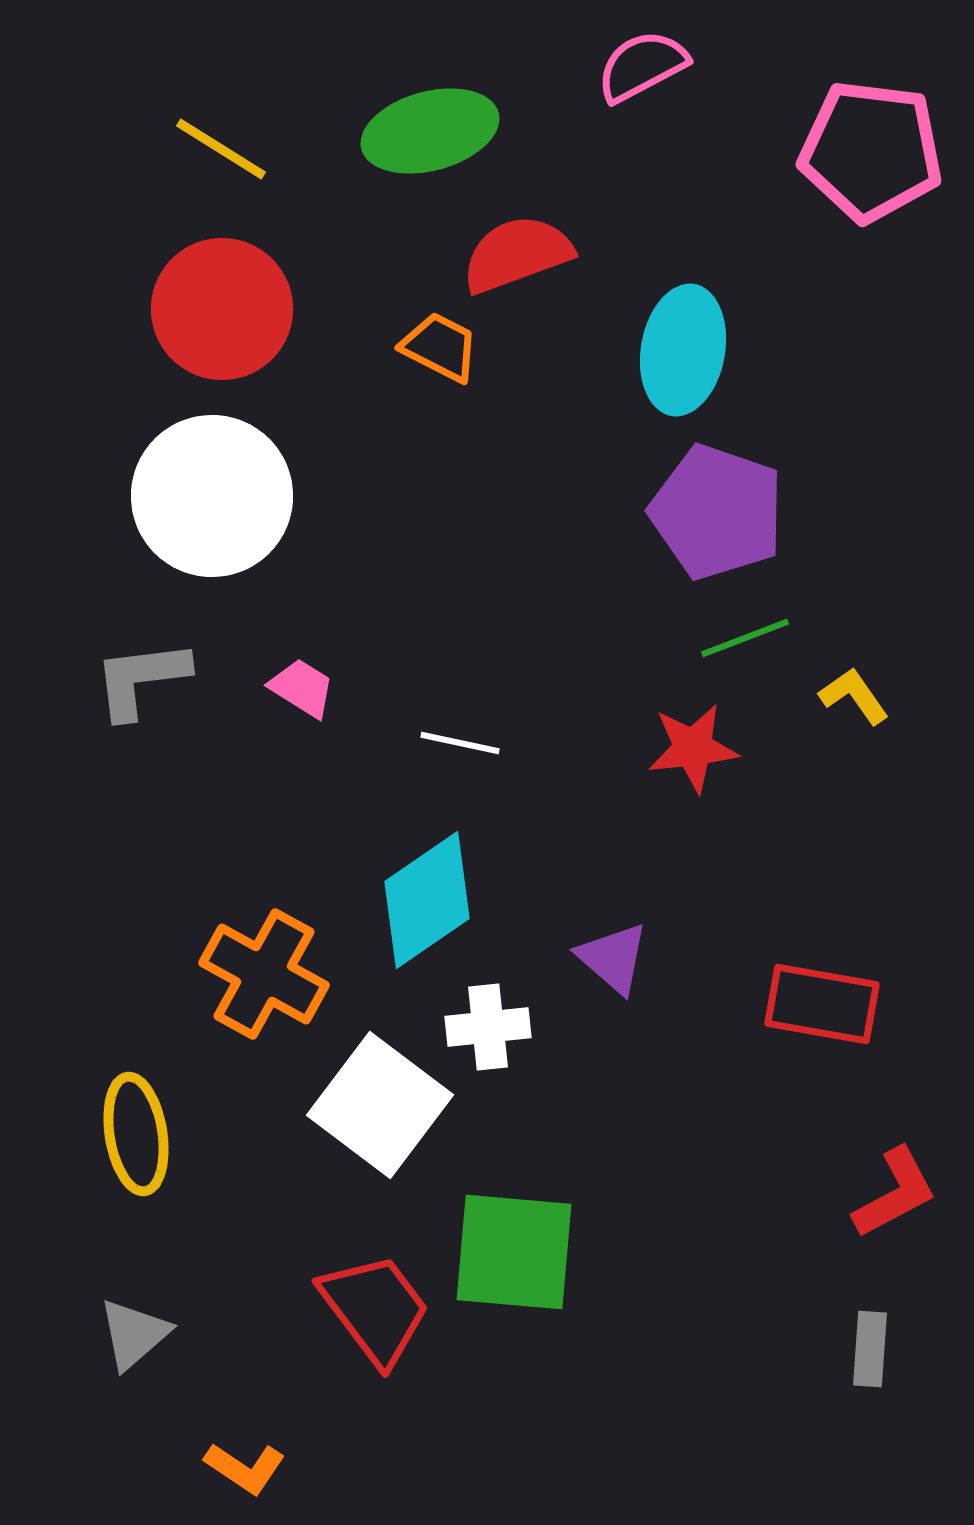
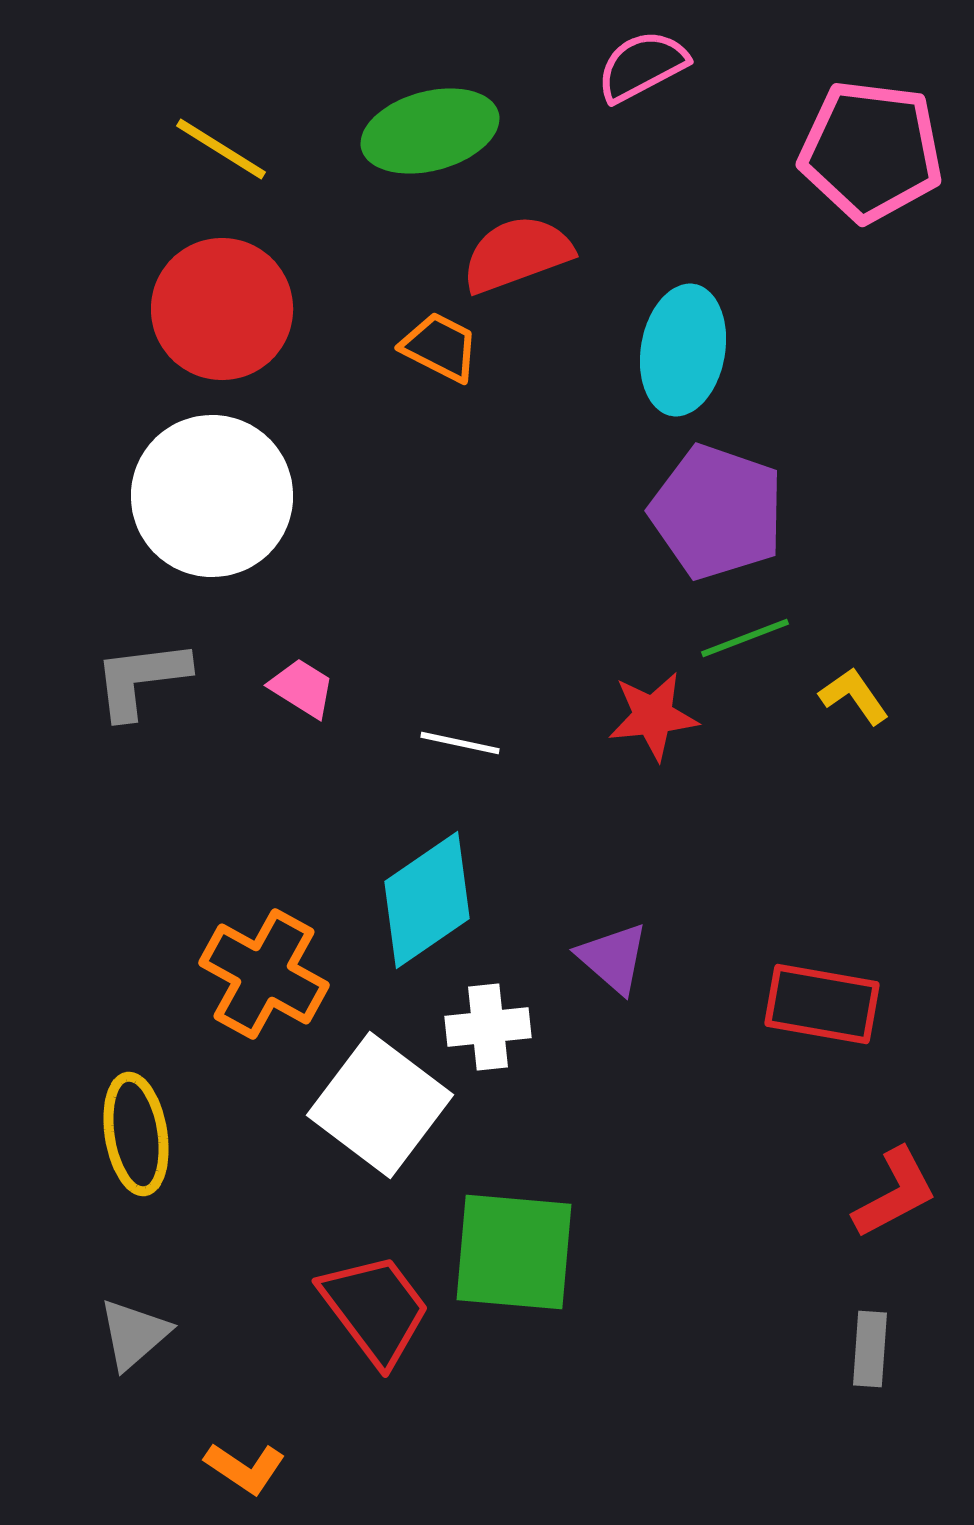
red star: moved 40 px left, 32 px up
